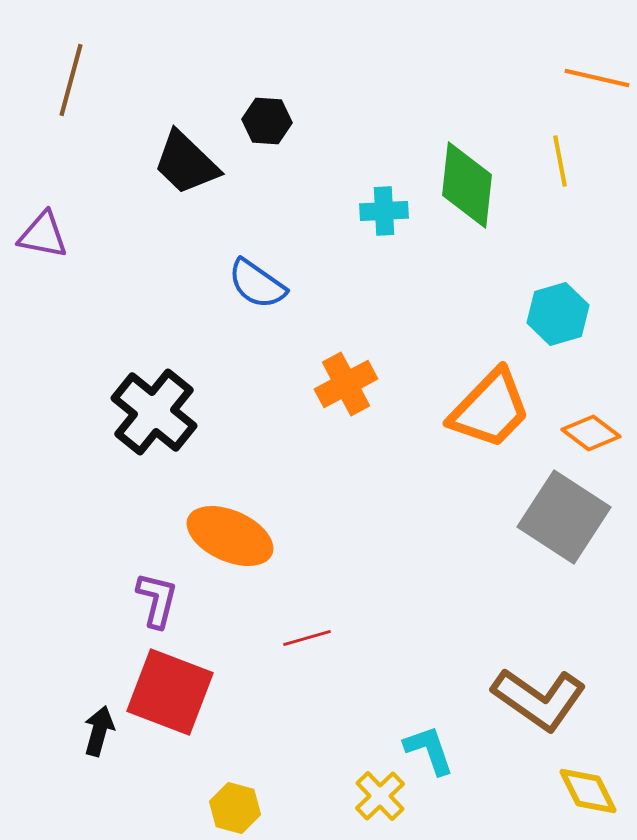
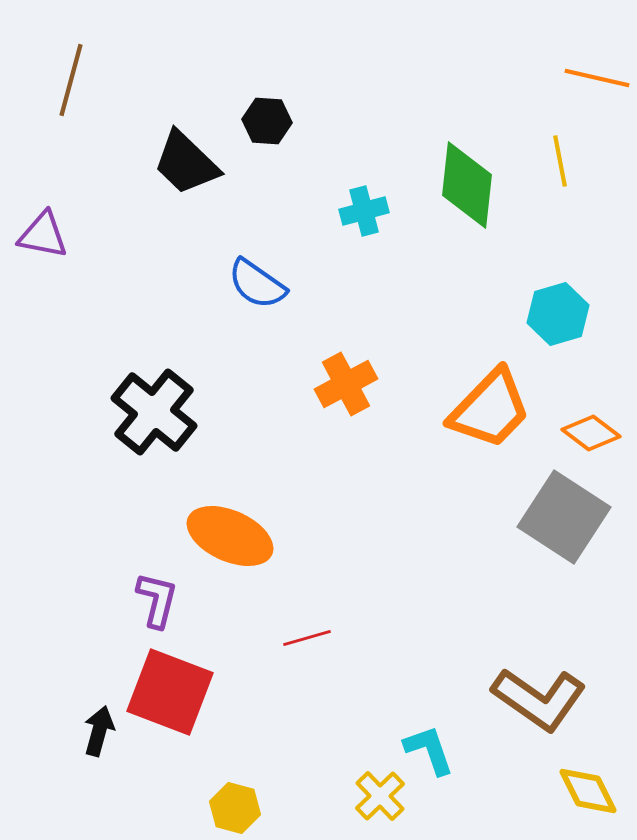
cyan cross: moved 20 px left; rotated 12 degrees counterclockwise
